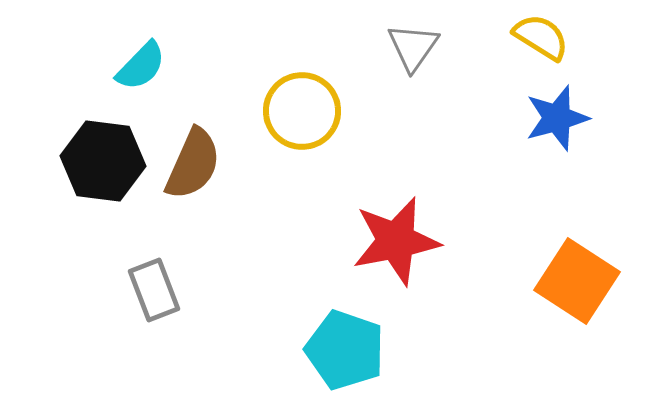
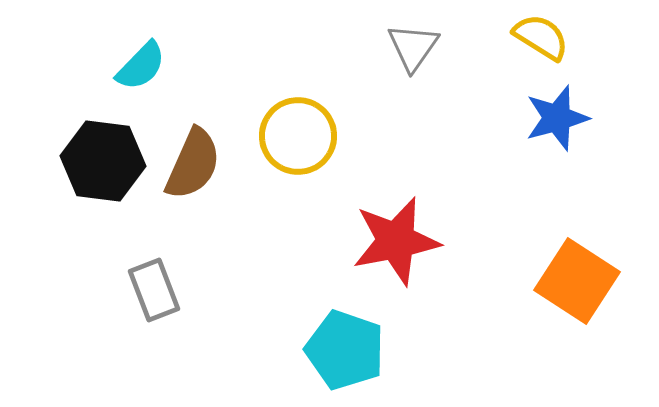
yellow circle: moved 4 px left, 25 px down
